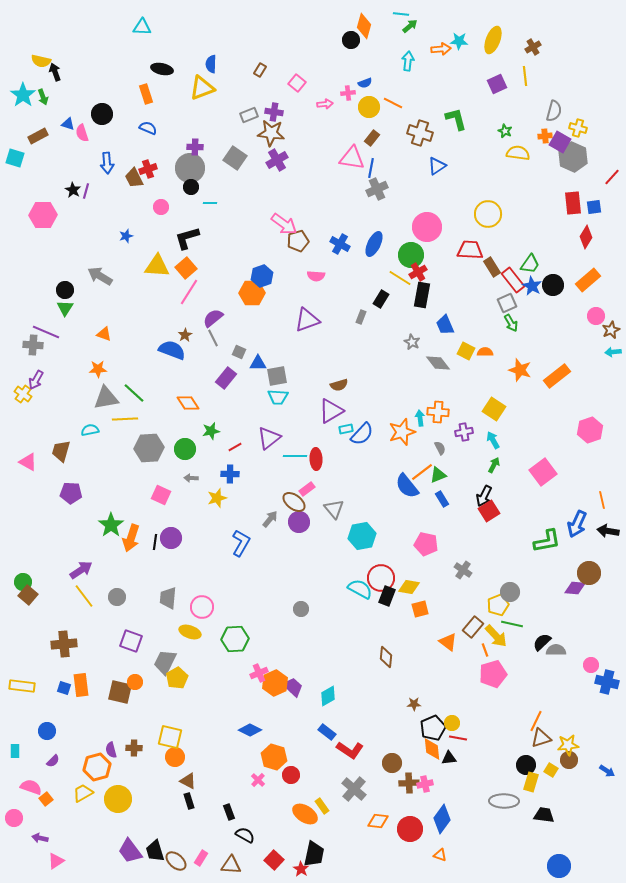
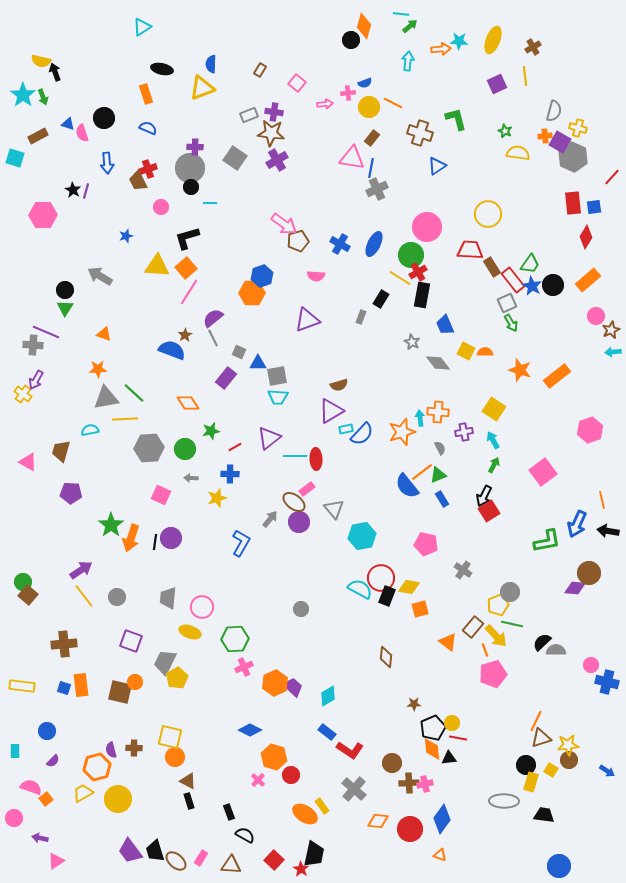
cyan triangle at (142, 27): rotated 36 degrees counterclockwise
black circle at (102, 114): moved 2 px right, 4 px down
brown trapezoid at (134, 178): moved 4 px right, 3 px down
pink cross at (259, 673): moved 15 px left, 6 px up
